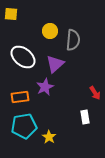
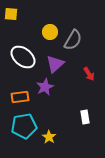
yellow circle: moved 1 px down
gray semicircle: rotated 25 degrees clockwise
red arrow: moved 6 px left, 19 px up
